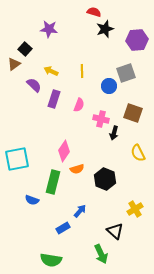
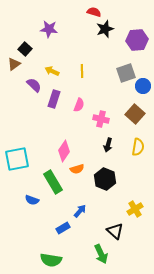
yellow arrow: moved 1 px right
blue circle: moved 34 px right
brown square: moved 2 px right, 1 px down; rotated 24 degrees clockwise
black arrow: moved 6 px left, 12 px down
yellow semicircle: moved 6 px up; rotated 144 degrees counterclockwise
green rectangle: rotated 45 degrees counterclockwise
